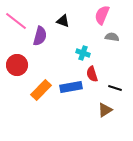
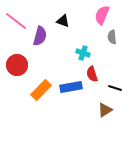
gray semicircle: rotated 104 degrees counterclockwise
